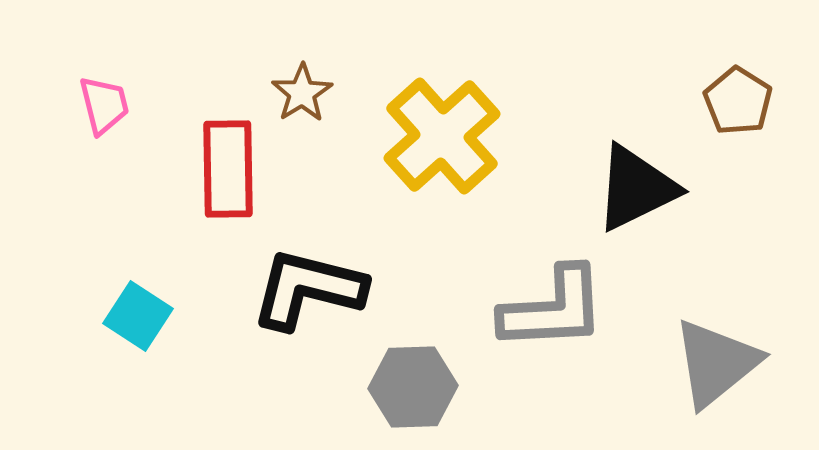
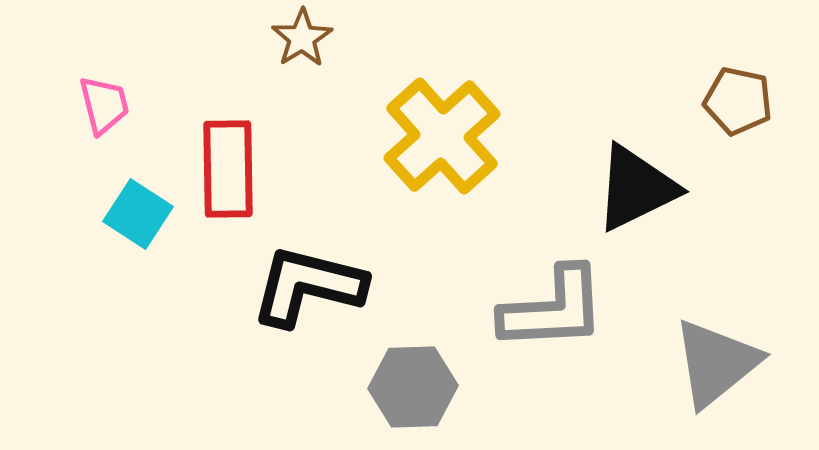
brown star: moved 55 px up
brown pentagon: rotated 20 degrees counterclockwise
black L-shape: moved 3 px up
cyan square: moved 102 px up
